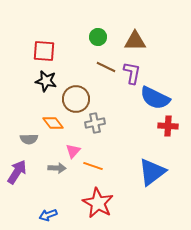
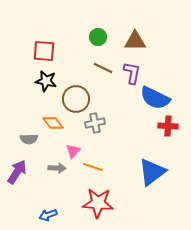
brown line: moved 3 px left, 1 px down
orange line: moved 1 px down
red star: rotated 24 degrees counterclockwise
